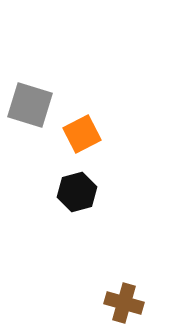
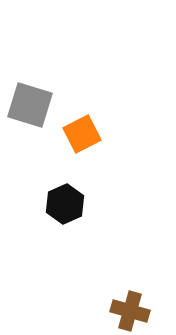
black hexagon: moved 12 px left, 12 px down; rotated 9 degrees counterclockwise
brown cross: moved 6 px right, 8 px down
